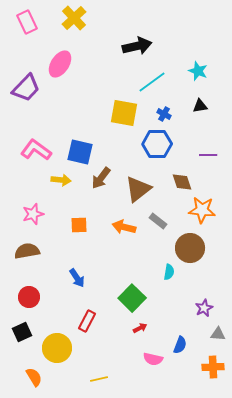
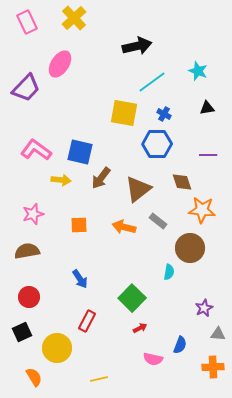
black triangle: moved 7 px right, 2 px down
blue arrow: moved 3 px right, 1 px down
